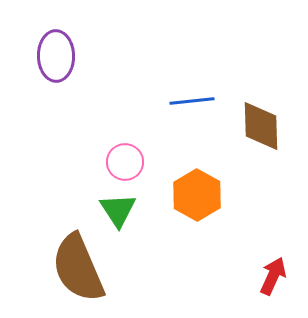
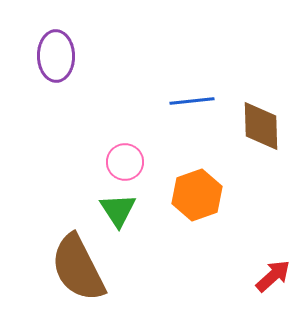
orange hexagon: rotated 12 degrees clockwise
brown semicircle: rotated 4 degrees counterclockwise
red arrow: rotated 24 degrees clockwise
